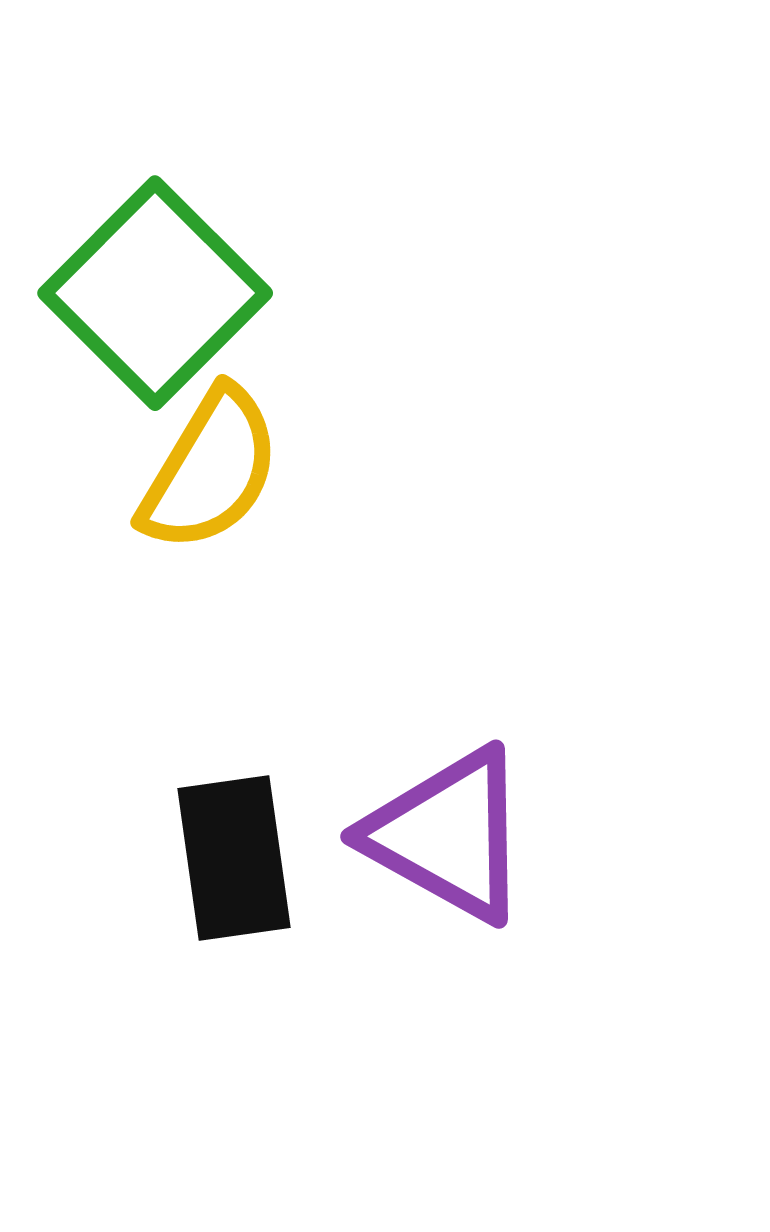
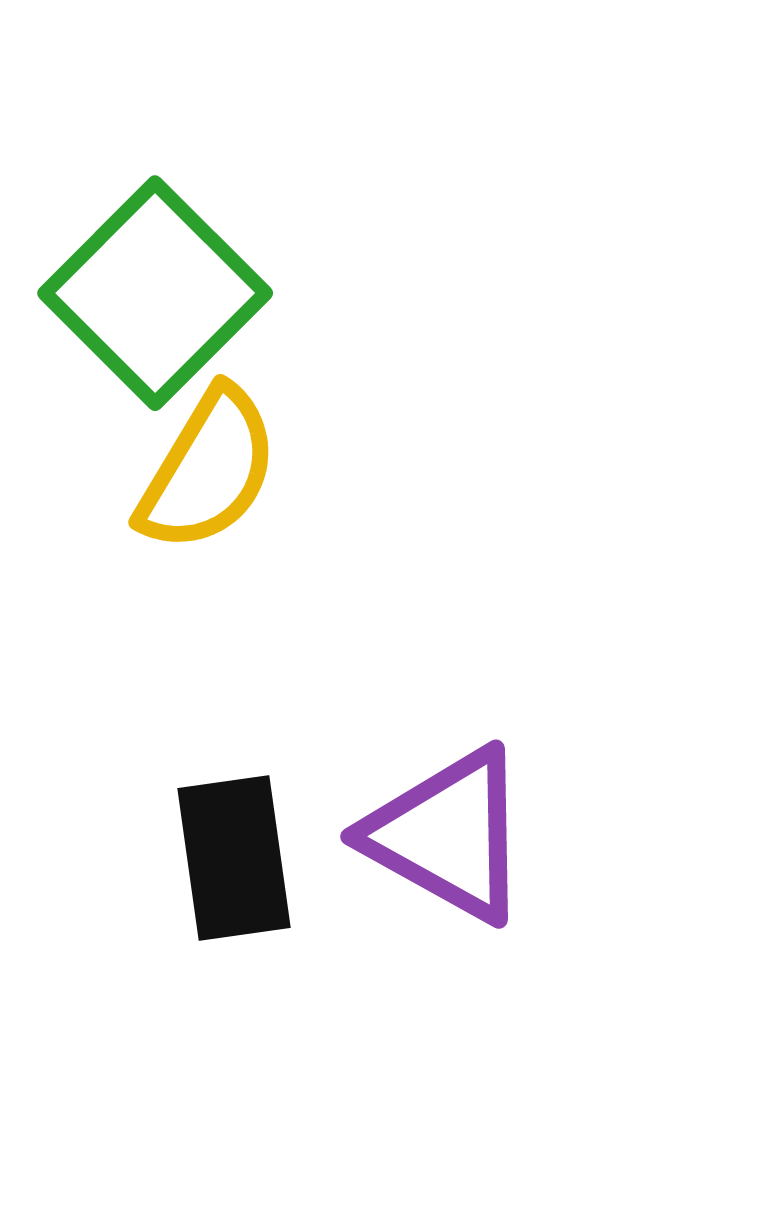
yellow semicircle: moved 2 px left
